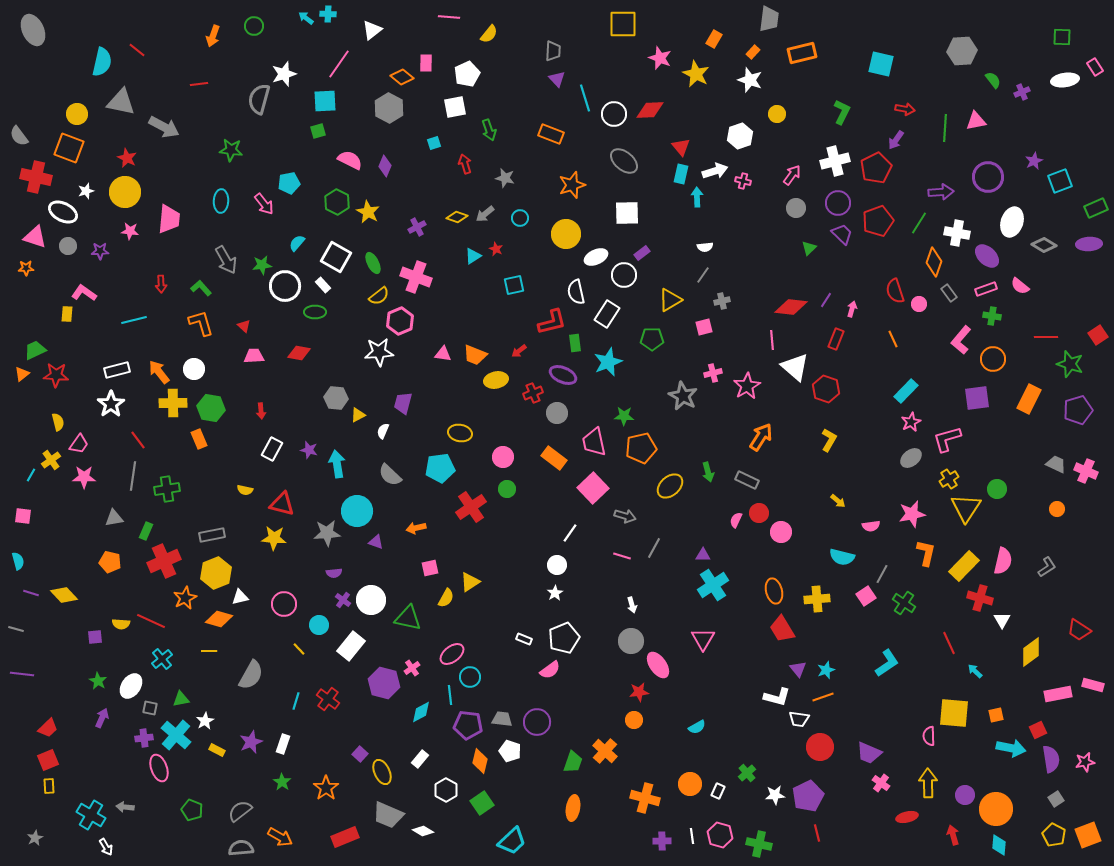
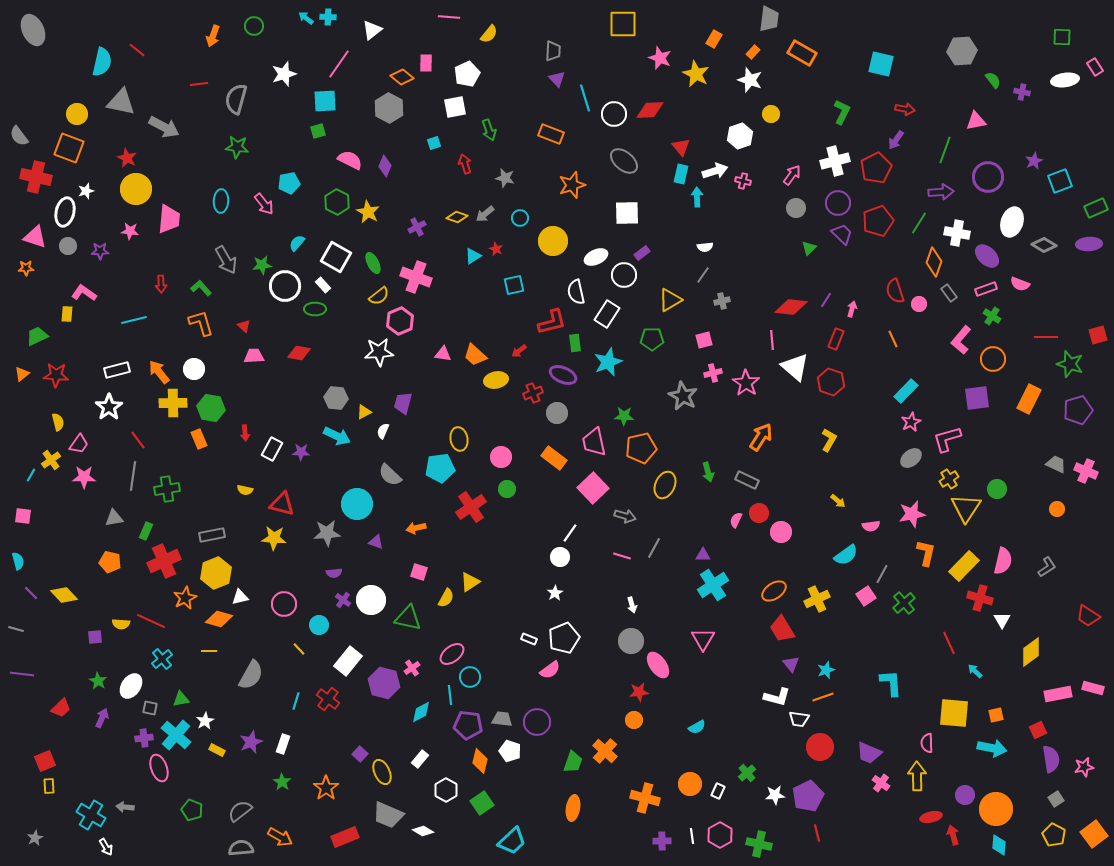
cyan cross at (328, 14): moved 3 px down
orange rectangle at (802, 53): rotated 44 degrees clockwise
purple cross at (1022, 92): rotated 35 degrees clockwise
gray semicircle at (259, 99): moved 23 px left
yellow circle at (777, 114): moved 6 px left
green line at (945, 128): moved 22 px down; rotated 16 degrees clockwise
green star at (231, 150): moved 6 px right, 3 px up
yellow circle at (125, 192): moved 11 px right, 3 px up
white ellipse at (63, 212): moved 2 px right; rotated 76 degrees clockwise
yellow circle at (566, 234): moved 13 px left, 7 px down
pink semicircle at (1020, 286): moved 2 px up; rotated 18 degrees counterclockwise
green ellipse at (315, 312): moved 3 px up
green cross at (992, 316): rotated 24 degrees clockwise
pink square at (704, 327): moved 13 px down
red square at (1098, 335): rotated 18 degrees clockwise
green trapezoid at (35, 350): moved 2 px right, 14 px up
orange trapezoid at (475, 355): rotated 20 degrees clockwise
pink star at (747, 386): moved 1 px left, 3 px up; rotated 8 degrees counterclockwise
red hexagon at (826, 389): moved 5 px right, 7 px up
white star at (111, 404): moved 2 px left, 3 px down
red arrow at (261, 411): moved 16 px left, 22 px down
yellow triangle at (358, 415): moved 6 px right, 3 px up
yellow ellipse at (460, 433): moved 1 px left, 6 px down; rotated 70 degrees clockwise
purple star at (309, 450): moved 8 px left, 2 px down; rotated 12 degrees counterclockwise
pink circle at (503, 457): moved 2 px left
cyan arrow at (337, 464): moved 28 px up; rotated 124 degrees clockwise
yellow ellipse at (670, 486): moved 5 px left, 1 px up; rotated 24 degrees counterclockwise
cyan circle at (357, 511): moved 7 px up
cyan semicircle at (842, 557): moved 4 px right, 2 px up; rotated 50 degrees counterclockwise
white circle at (557, 565): moved 3 px right, 8 px up
pink square at (430, 568): moved 11 px left, 4 px down; rotated 30 degrees clockwise
orange ellipse at (774, 591): rotated 70 degrees clockwise
purple line at (31, 593): rotated 28 degrees clockwise
yellow cross at (817, 599): rotated 20 degrees counterclockwise
green cross at (904, 603): rotated 15 degrees clockwise
red trapezoid at (1079, 630): moved 9 px right, 14 px up
white rectangle at (524, 639): moved 5 px right
white rectangle at (351, 646): moved 3 px left, 15 px down
cyan L-shape at (887, 663): moved 4 px right, 20 px down; rotated 60 degrees counterclockwise
purple triangle at (798, 669): moved 7 px left, 5 px up
pink rectangle at (1093, 685): moved 3 px down
red trapezoid at (48, 728): moved 13 px right, 20 px up
pink semicircle at (929, 736): moved 2 px left, 7 px down
cyan arrow at (1011, 748): moved 19 px left
red square at (48, 760): moved 3 px left, 1 px down
pink star at (1085, 762): moved 1 px left, 5 px down
yellow arrow at (928, 783): moved 11 px left, 7 px up
red ellipse at (907, 817): moved 24 px right
pink hexagon at (720, 835): rotated 15 degrees clockwise
orange square at (1088, 835): moved 6 px right, 1 px up; rotated 16 degrees counterclockwise
